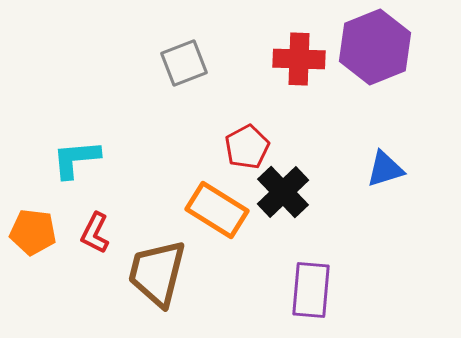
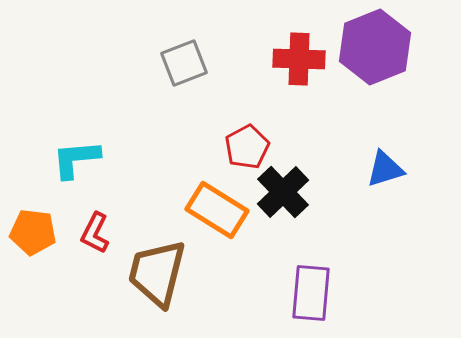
purple rectangle: moved 3 px down
